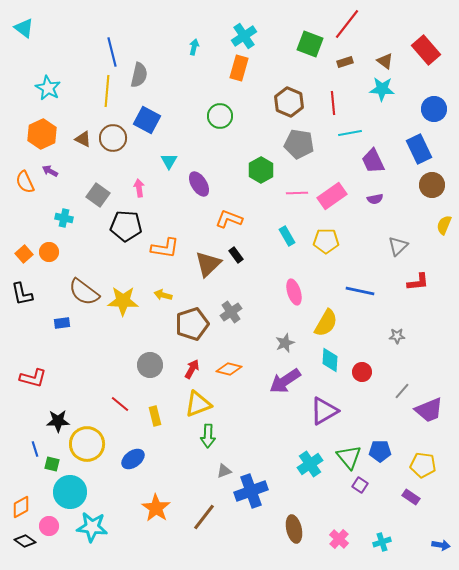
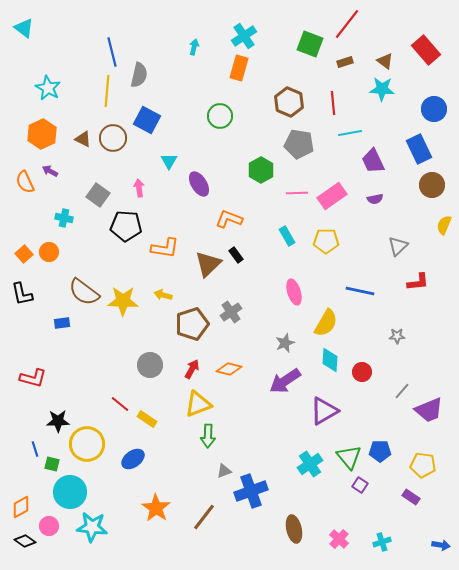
yellow rectangle at (155, 416): moved 8 px left, 3 px down; rotated 42 degrees counterclockwise
